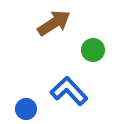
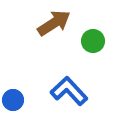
green circle: moved 9 px up
blue circle: moved 13 px left, 9 px up
